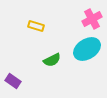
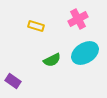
pink cross: moved 14 px left
cyan ellipse: moved 2 px left, 4 px down
